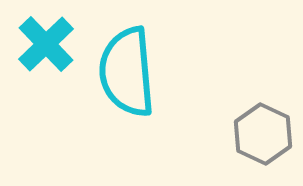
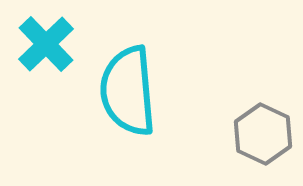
cyan semicircle: moved 1 px right, 19 px down
